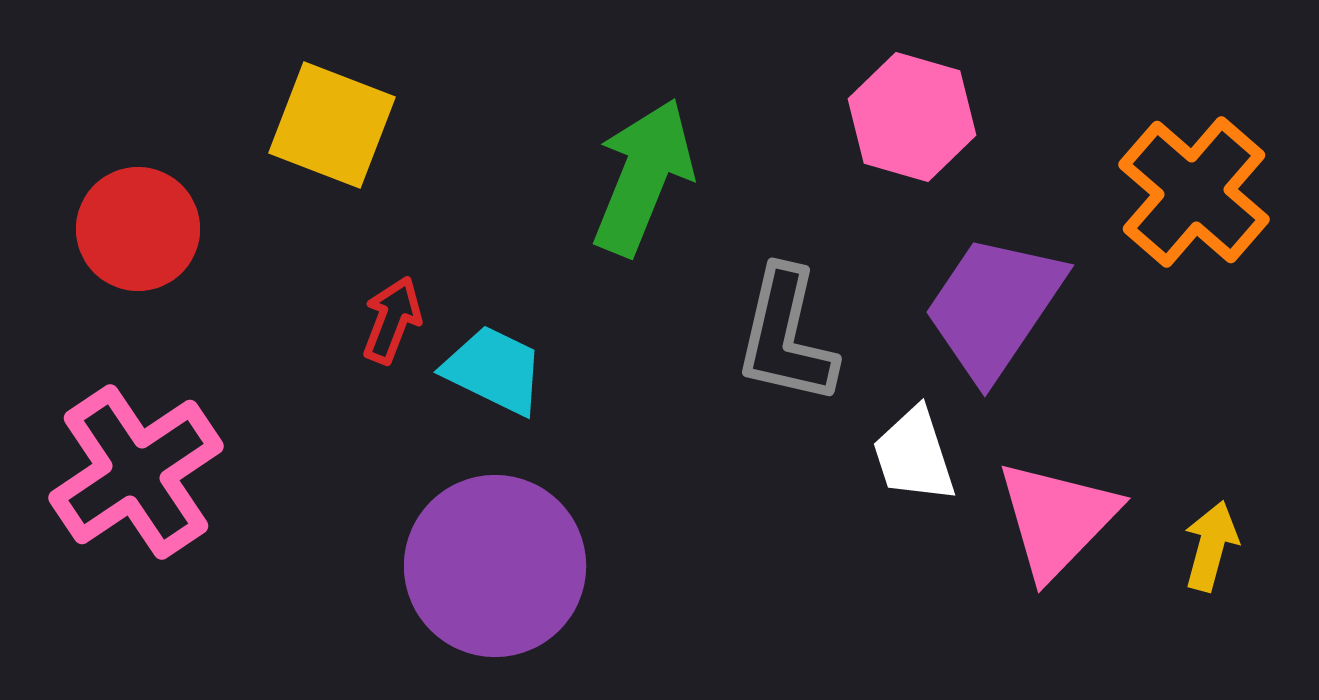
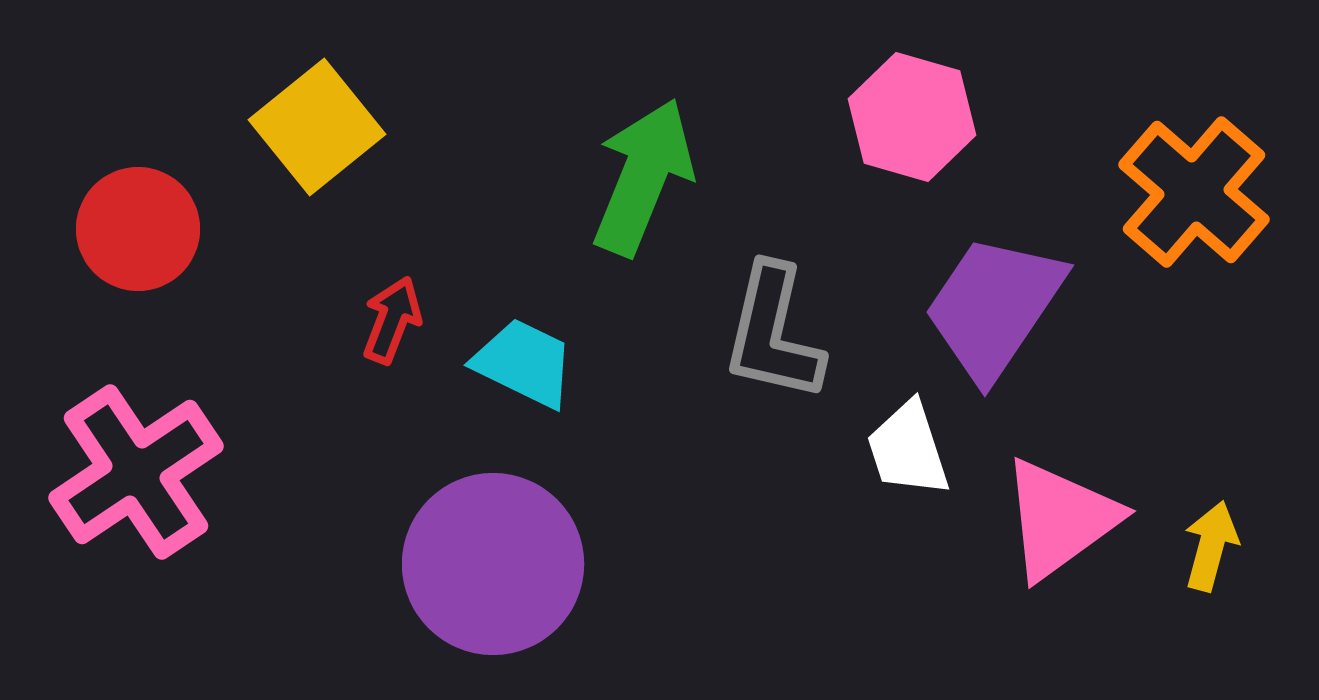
yellow square: moved 15 px left, 2 px down; rotated 30 degrees clockwise
gray L-shape: moved 13 px left, 3 px up
cyan trapezoid: moved 30 px right, 7 px up
white trapezoid: moved 6 px left, 6 px up
pink triangle: moved 3 px right; rotated 10 degrees clockwise
purple circle: moved 2 px left, 2 px up
